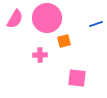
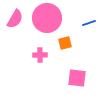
blue line: moved 7 px left, 1 px up
orange square: moved 1 px right, 2 px down
